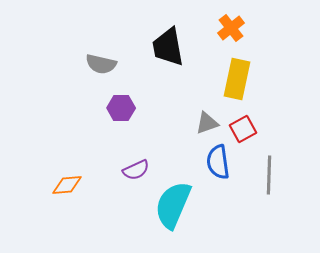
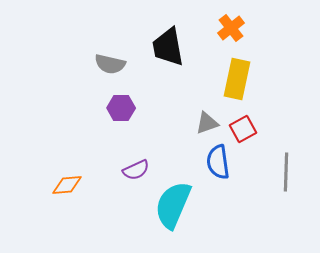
gray semicircle: moved 9 px right
gray line: moved 17 px right, 3 px up
